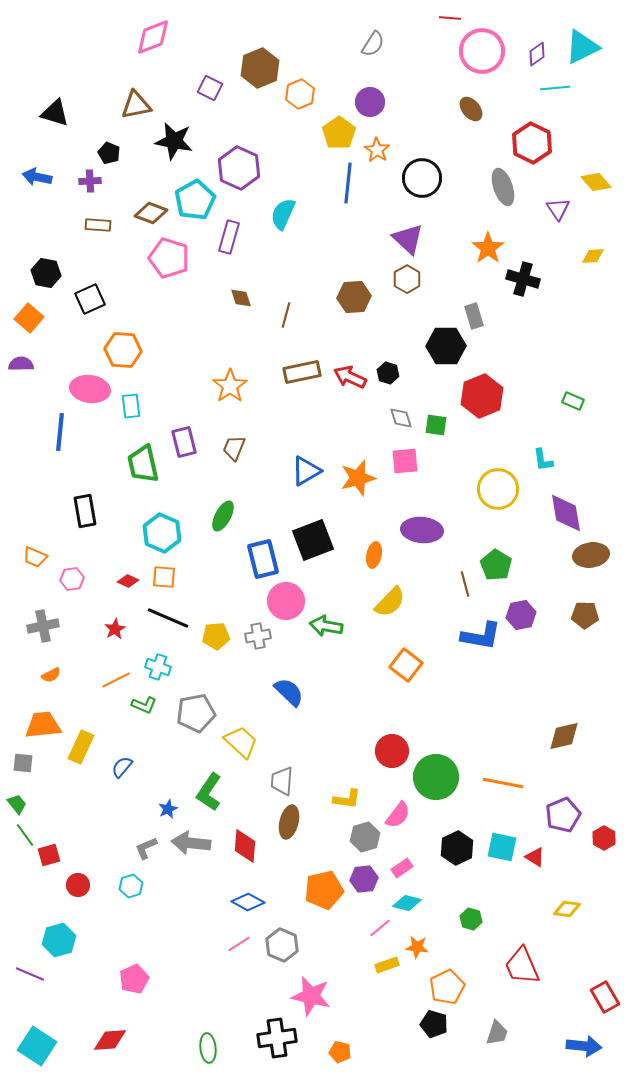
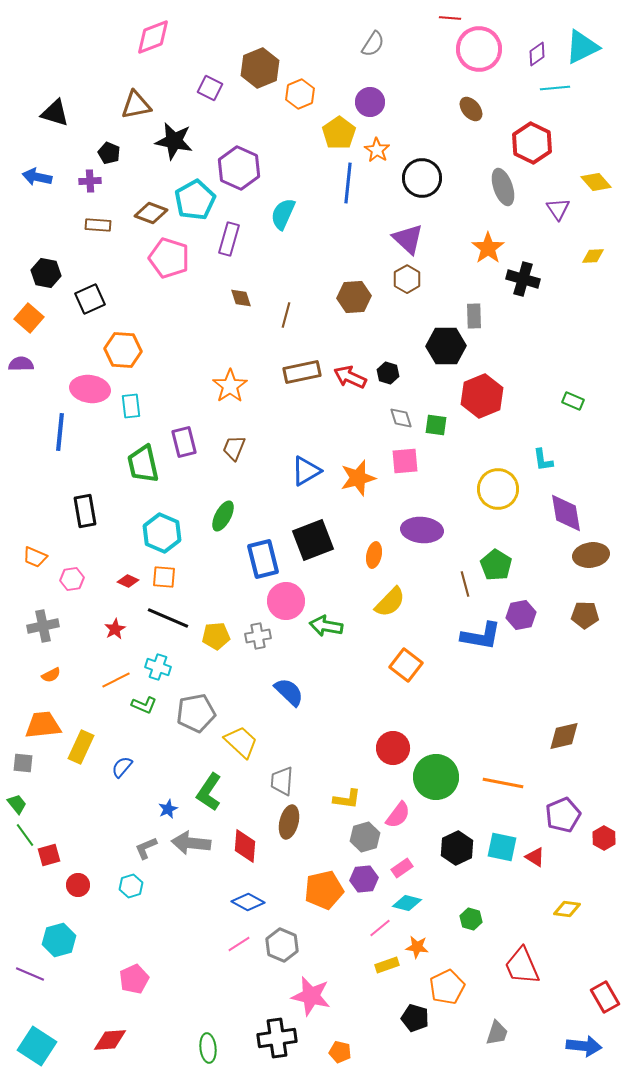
pink circle at (482, 51): moved 3 px left, 2 px up
purple rectangle at (229, 237): moved 2 px down
gray rectangle at (474, 316): rotated 15 degrees clockwise
red circle at (392, 751): moved 1 px right, 3 px up
black pentagon at (434, 1024): moved 19 px left, 6 px up
